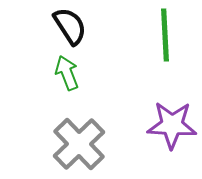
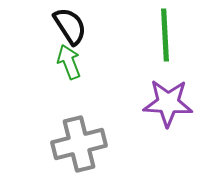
green arrow: moved 2 px right, 11 px up
purple star: moved 4 px left, 22 px up
gray cross: rotated 30 degrees clockwise
